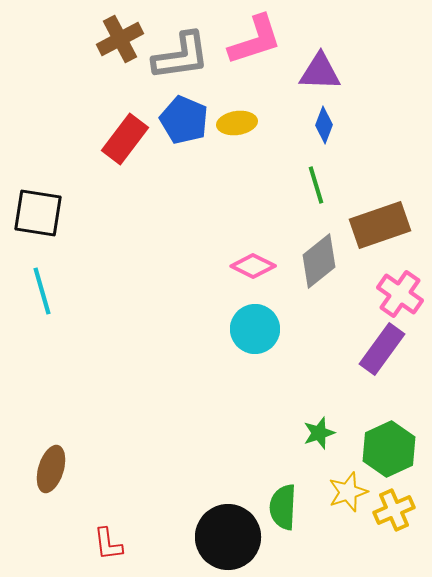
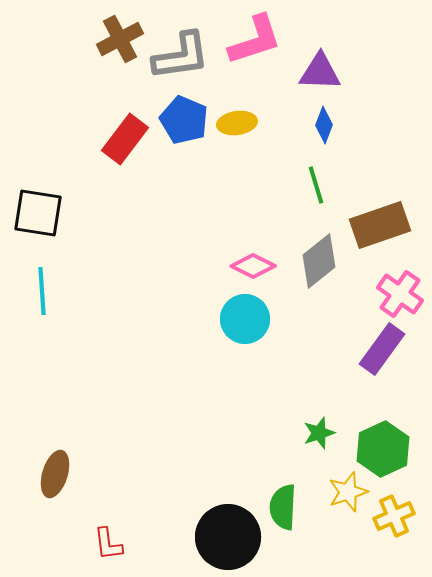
cyan line: rotated 12 degrees clockwise
cyan circle: moved 10 px left, 10 px up
green hexagon: moved 6 px left
brown ellipse: moved 4 px right, 5 px down
yellow cross: moved 6 px down
